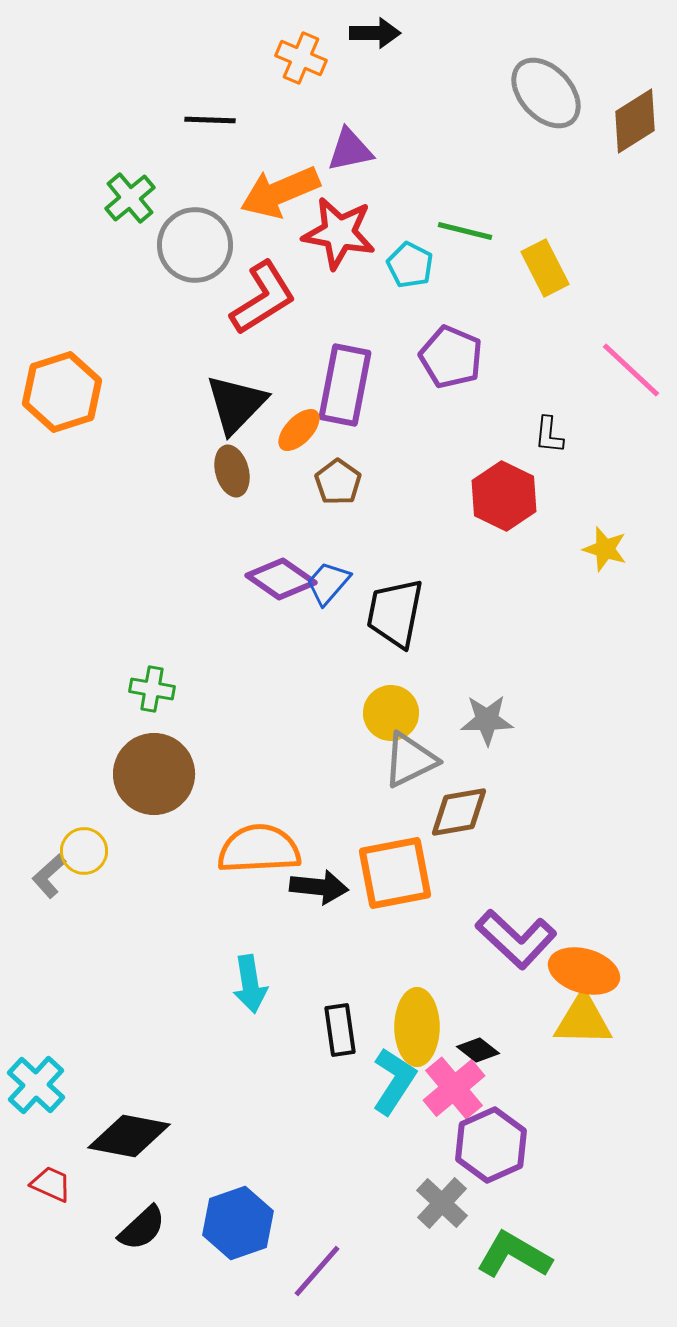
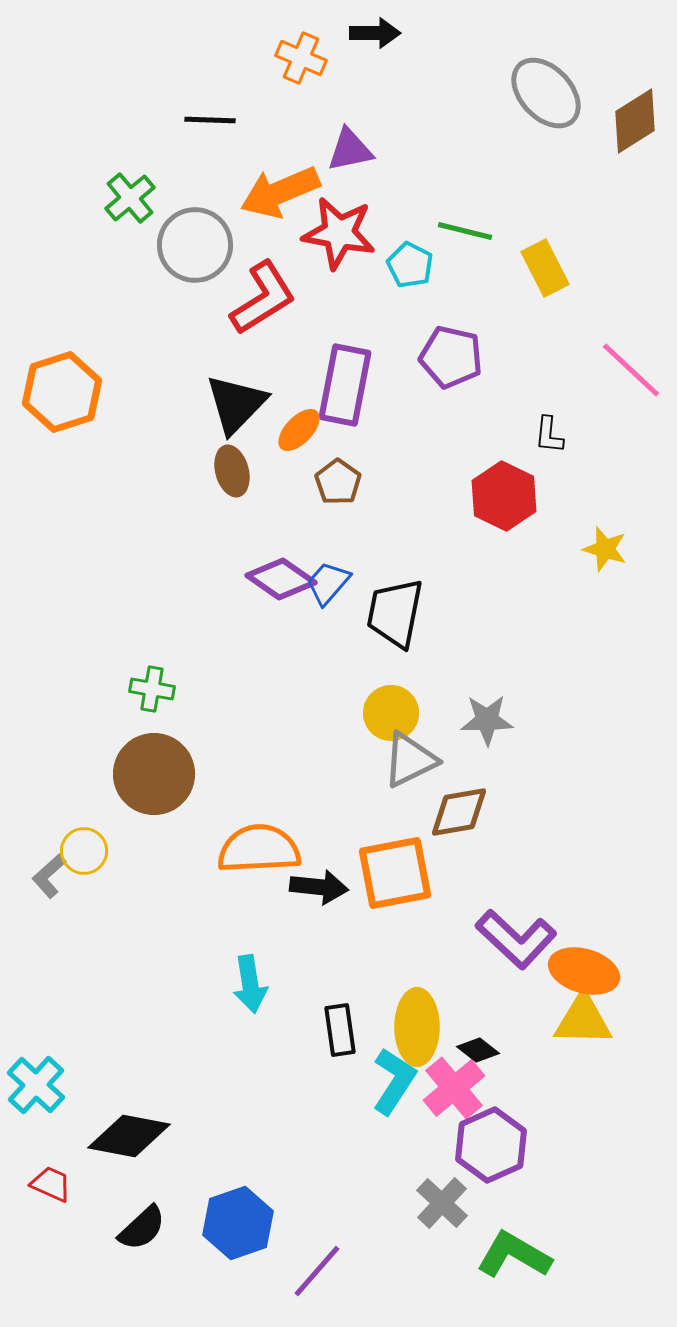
purple pentagon at (451, 357): rotated 10 degrees counterclockwise
